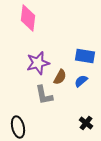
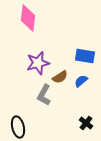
brown semicircle: rotated 28 degrees clockwise
gray L-shape: rotated 40 degrees clockwise
